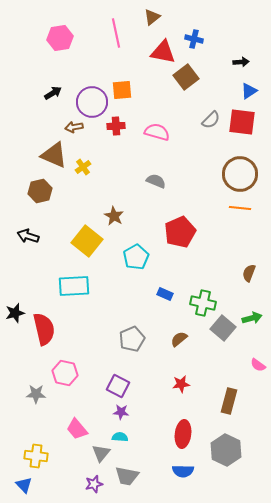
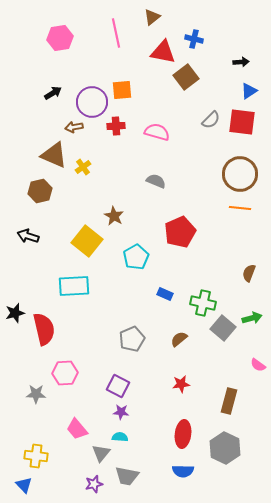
pink hexagon at (65, 373): rotated 15 degrees counterclockwise
gray hexagon at (226, 450): moved 1 px left, 2 px up
